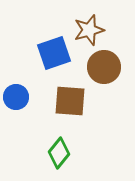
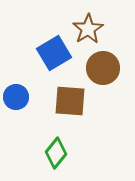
brown star: moved 1 px left, 1 px up; rotated 16 degrees counterclockwise
blue square: rotated 12 degrees counterclockwise
brown circle: moved 1 px left, 1 px down
green diamond: moved 3 px left
